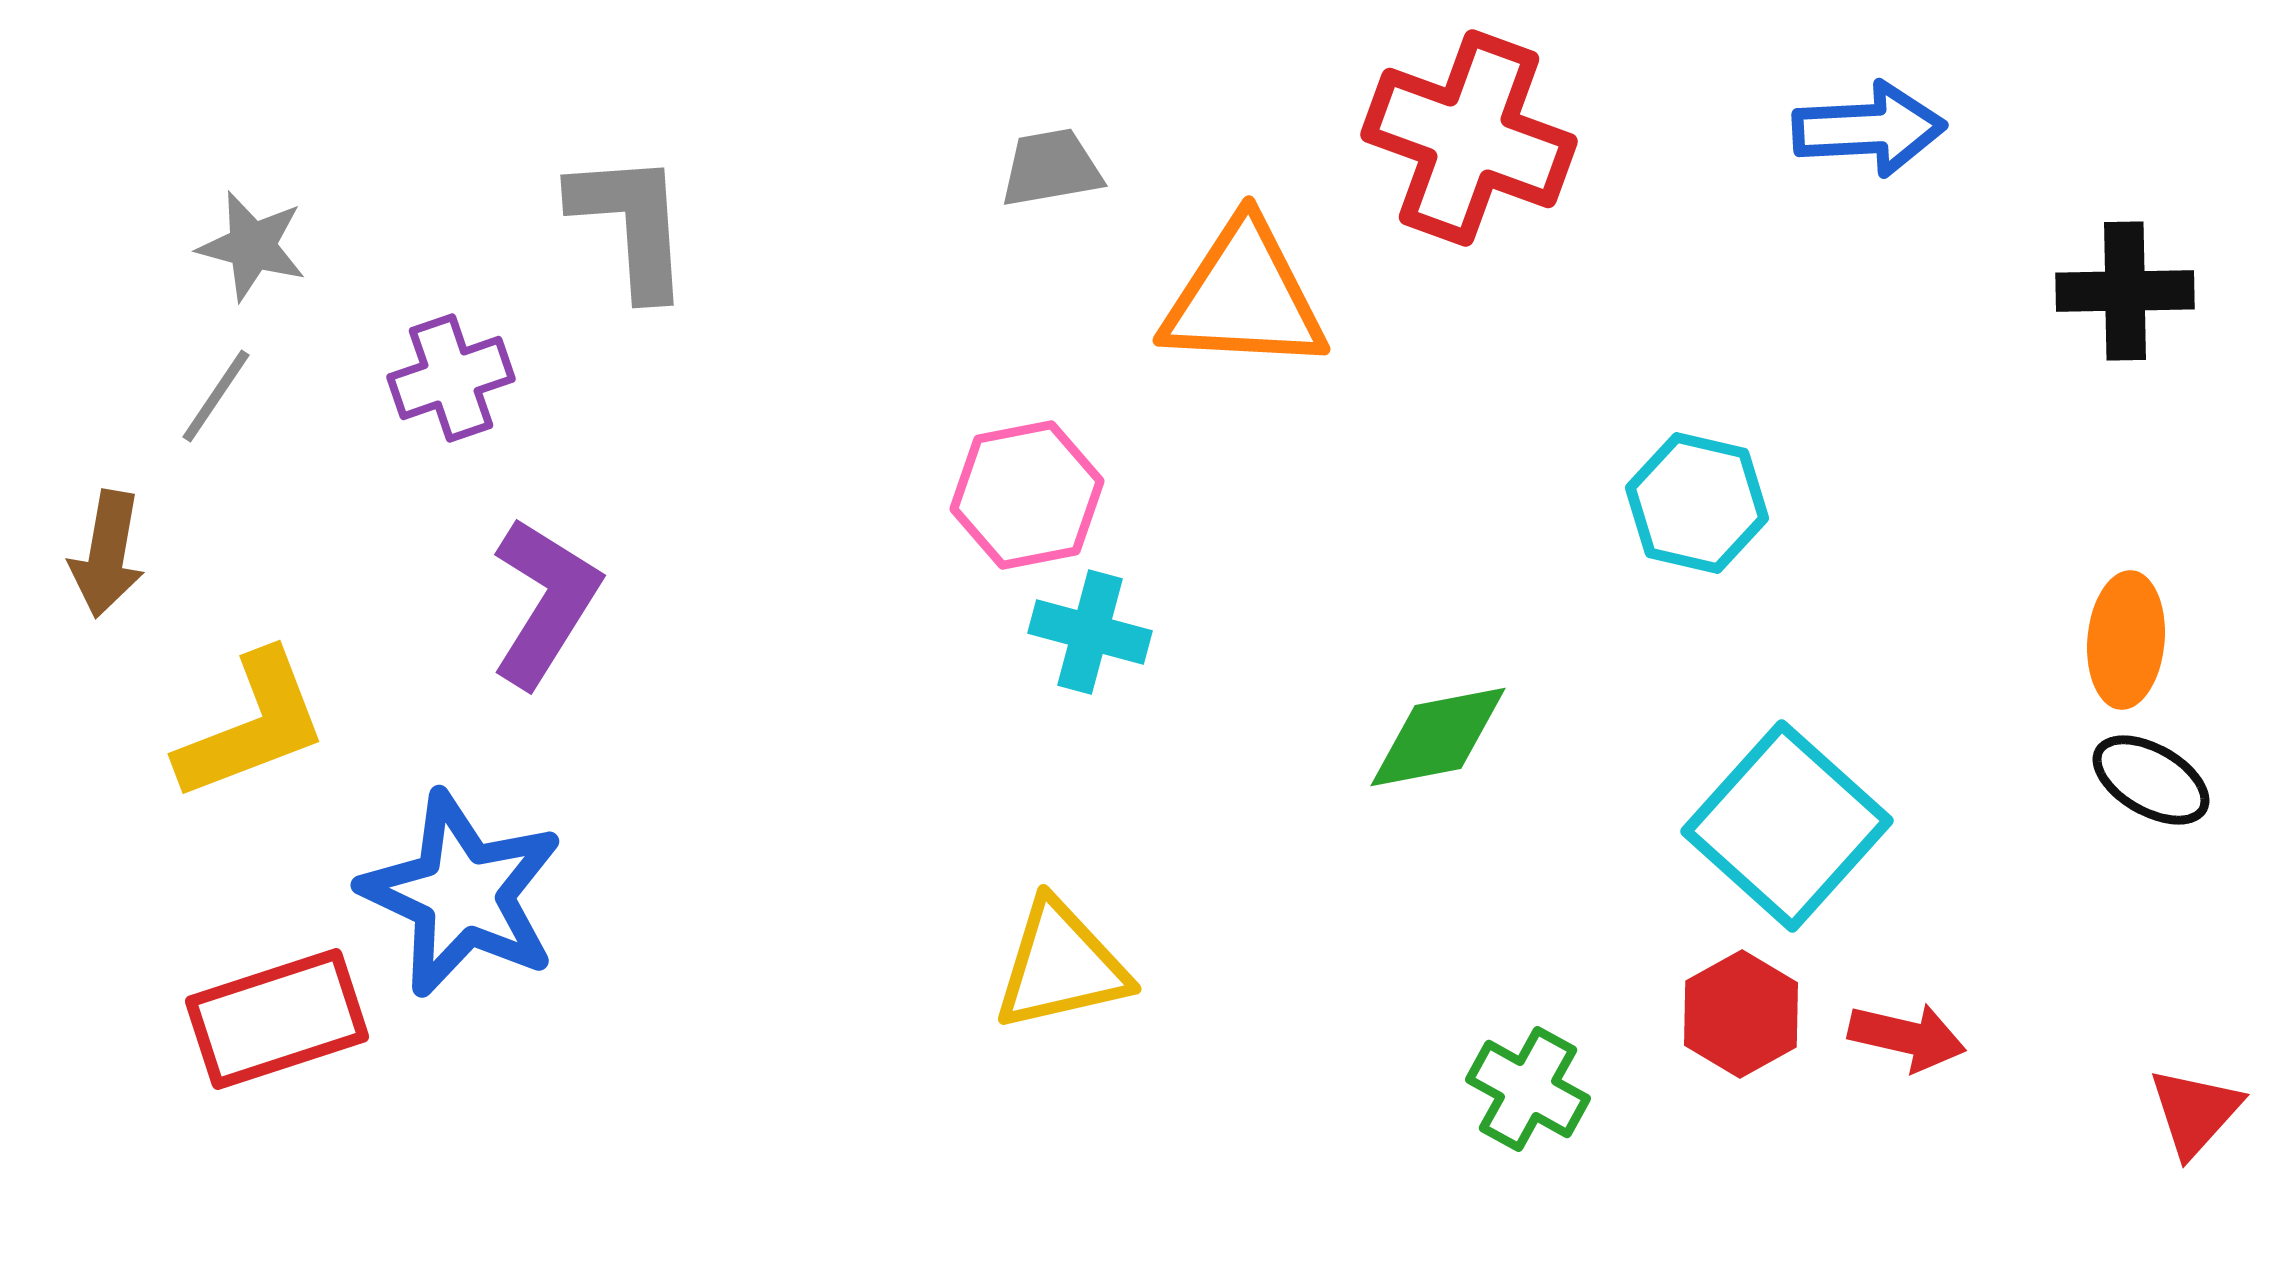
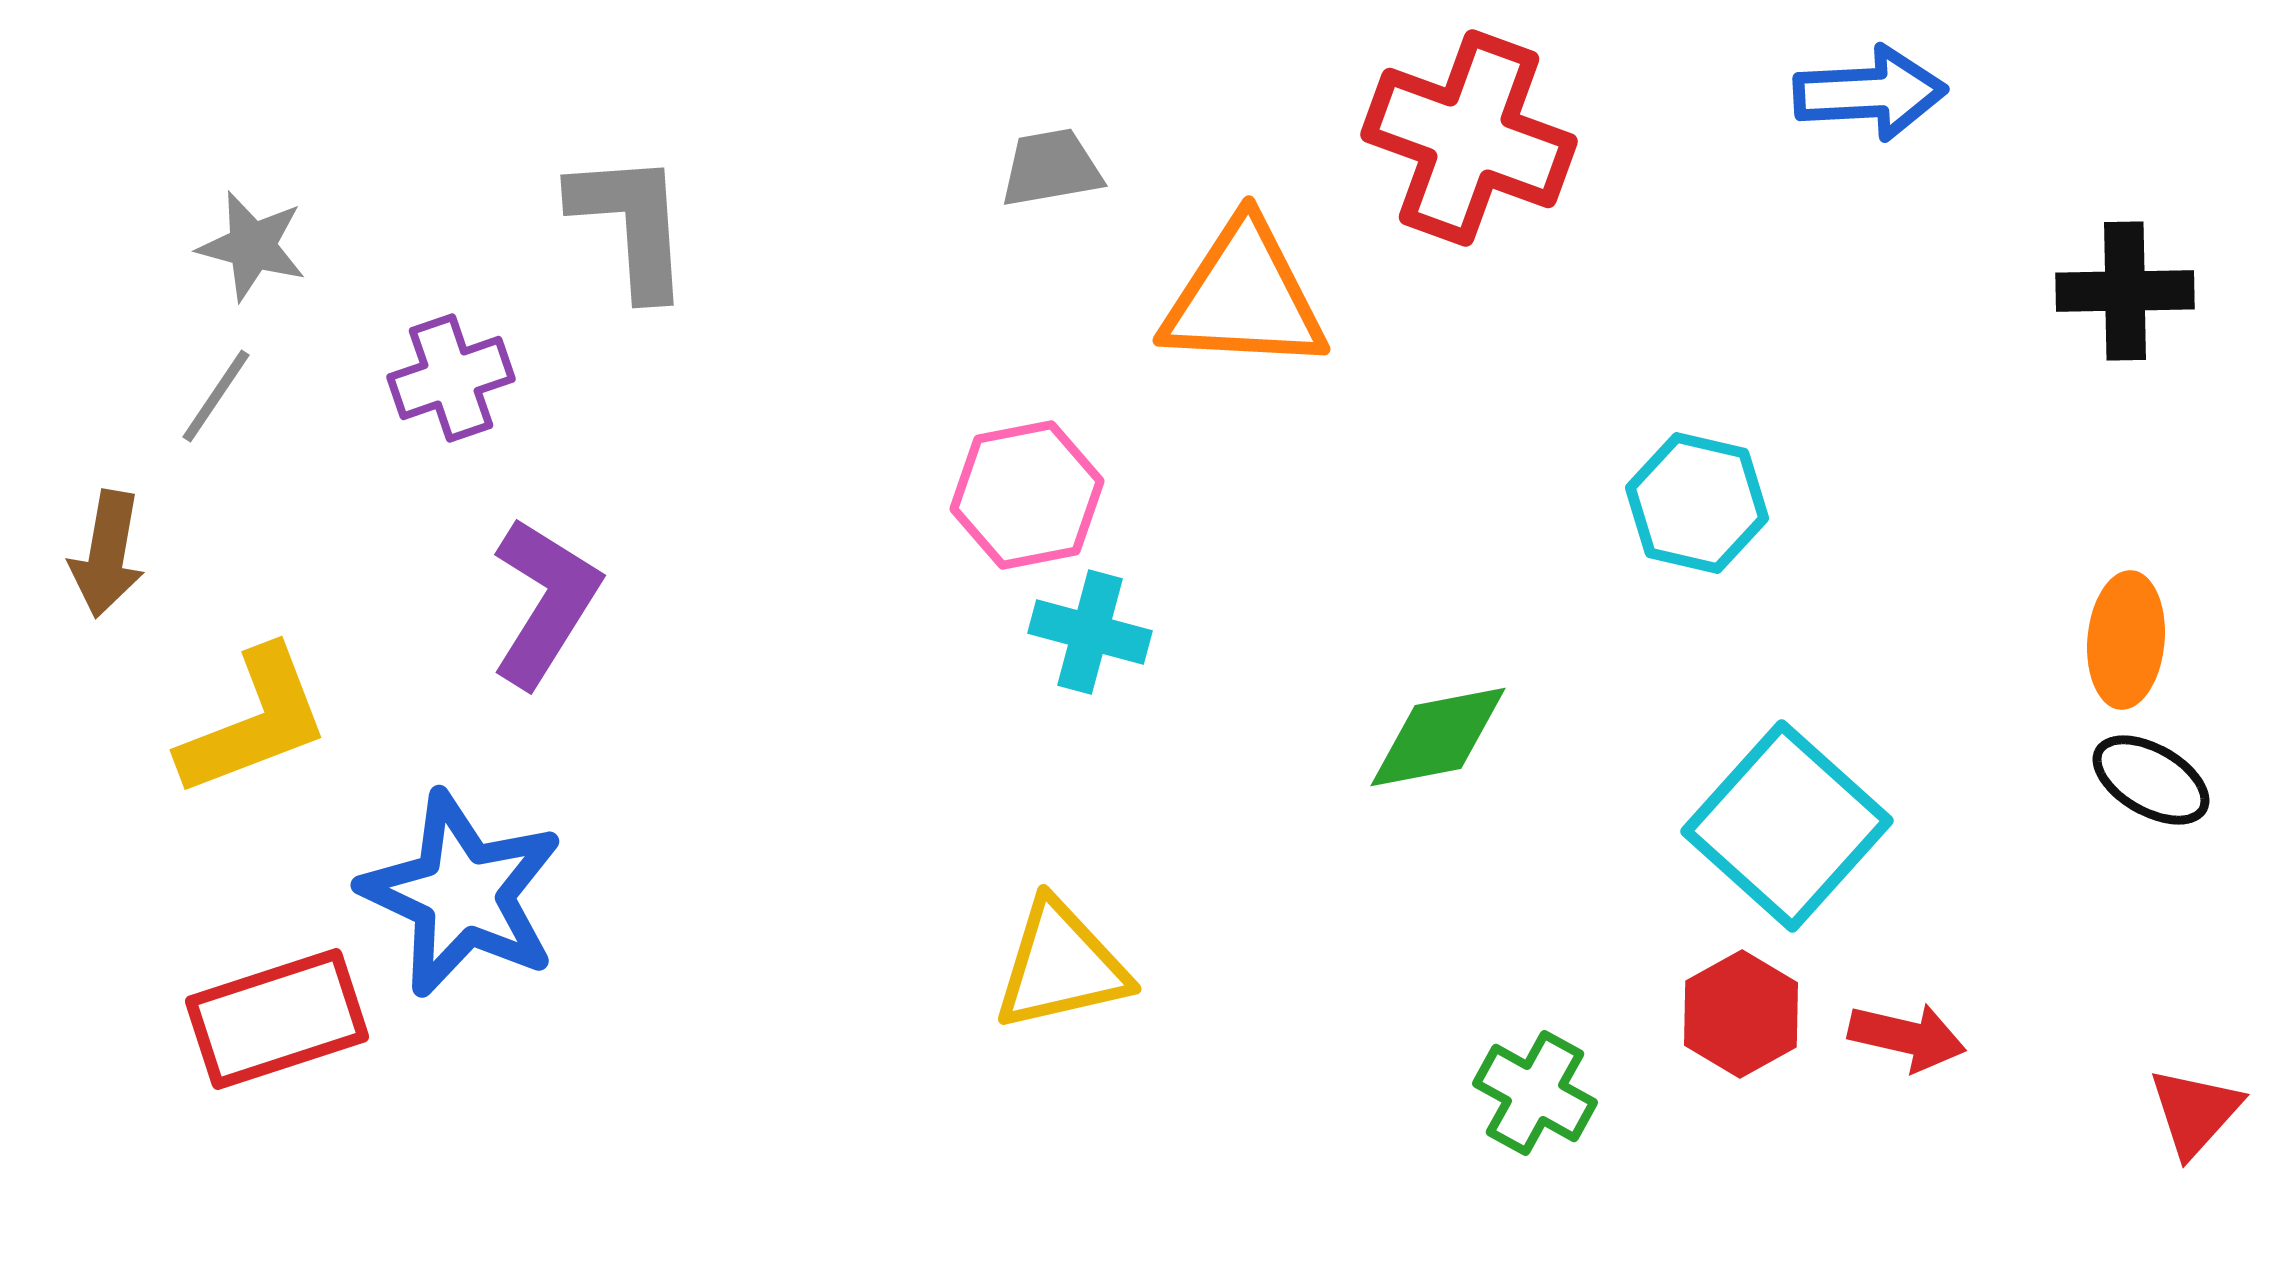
blue arrow: moved 1 px right, 36 px up
yellow L-shape: moved 2 px right, 4 px up
green cross: moved 7 px right, 4 px down
